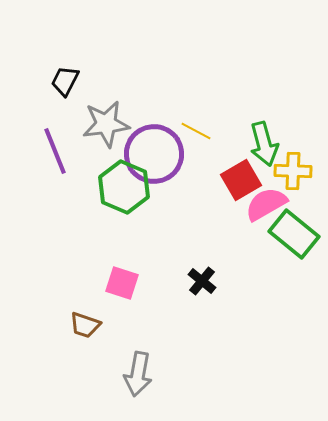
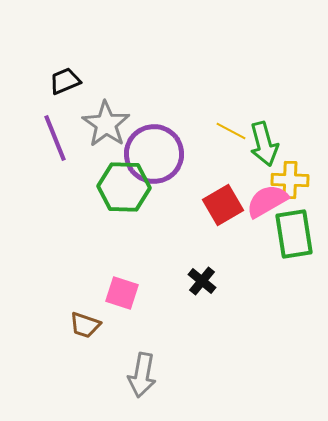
black trapezoid: rotated 40 degrees clockwise
gray star: rotated 30 degrees counterclockwise
yellow line: moved 35 px right
purple line: moved 13 px up
yellow cross: moved 3 px left, 9 px down
red square: moved 18 px left, 25 px down
green hexagon: rotated 21 degrees counterclockwise
pink semicircle: moved 1 px right, 3 px up
green rectangle: rotated 42 degrees clockwise
pink square: moved 10 px down
gray arrow: moved 4 px right, 1 px down
